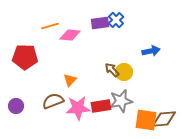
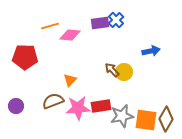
gray star: moved 1 px right, 15 px down
brown diamond: moved 2 px right; rotated 55 degrees counterclockwise
